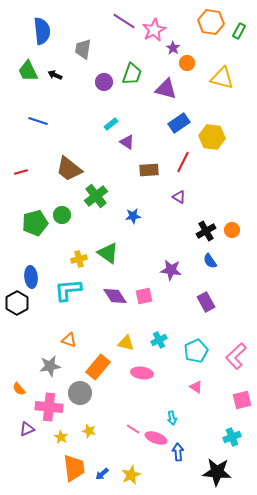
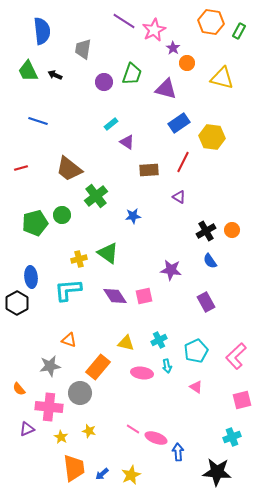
red line at (21, 172): moved 4 px up
cyan arrow at (172, 418): moved 5 px left, 52 px up
